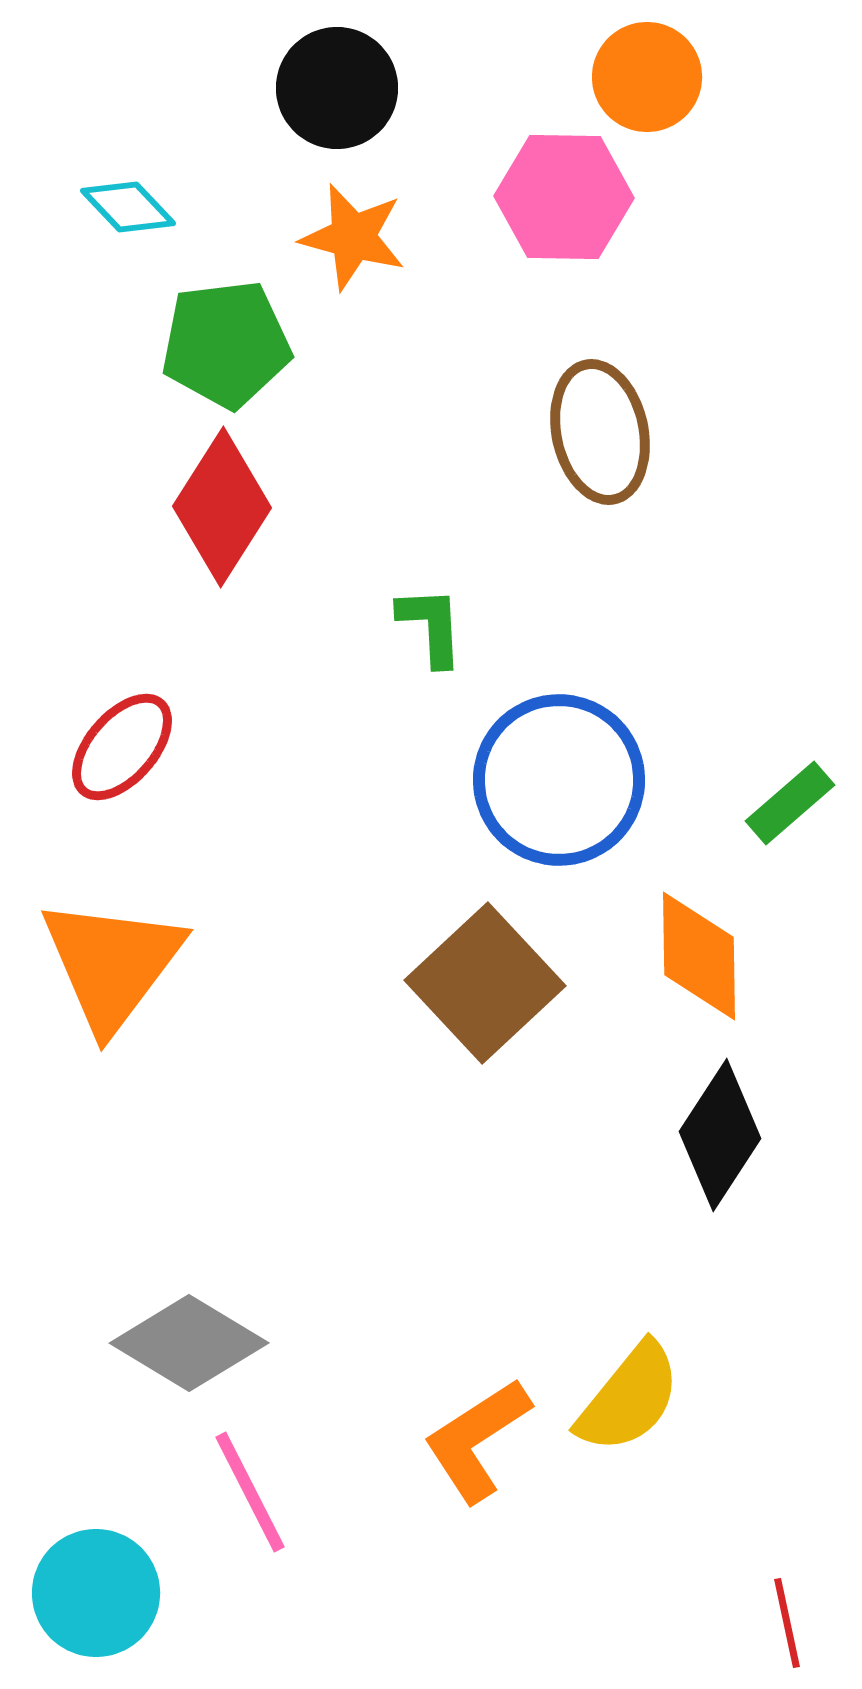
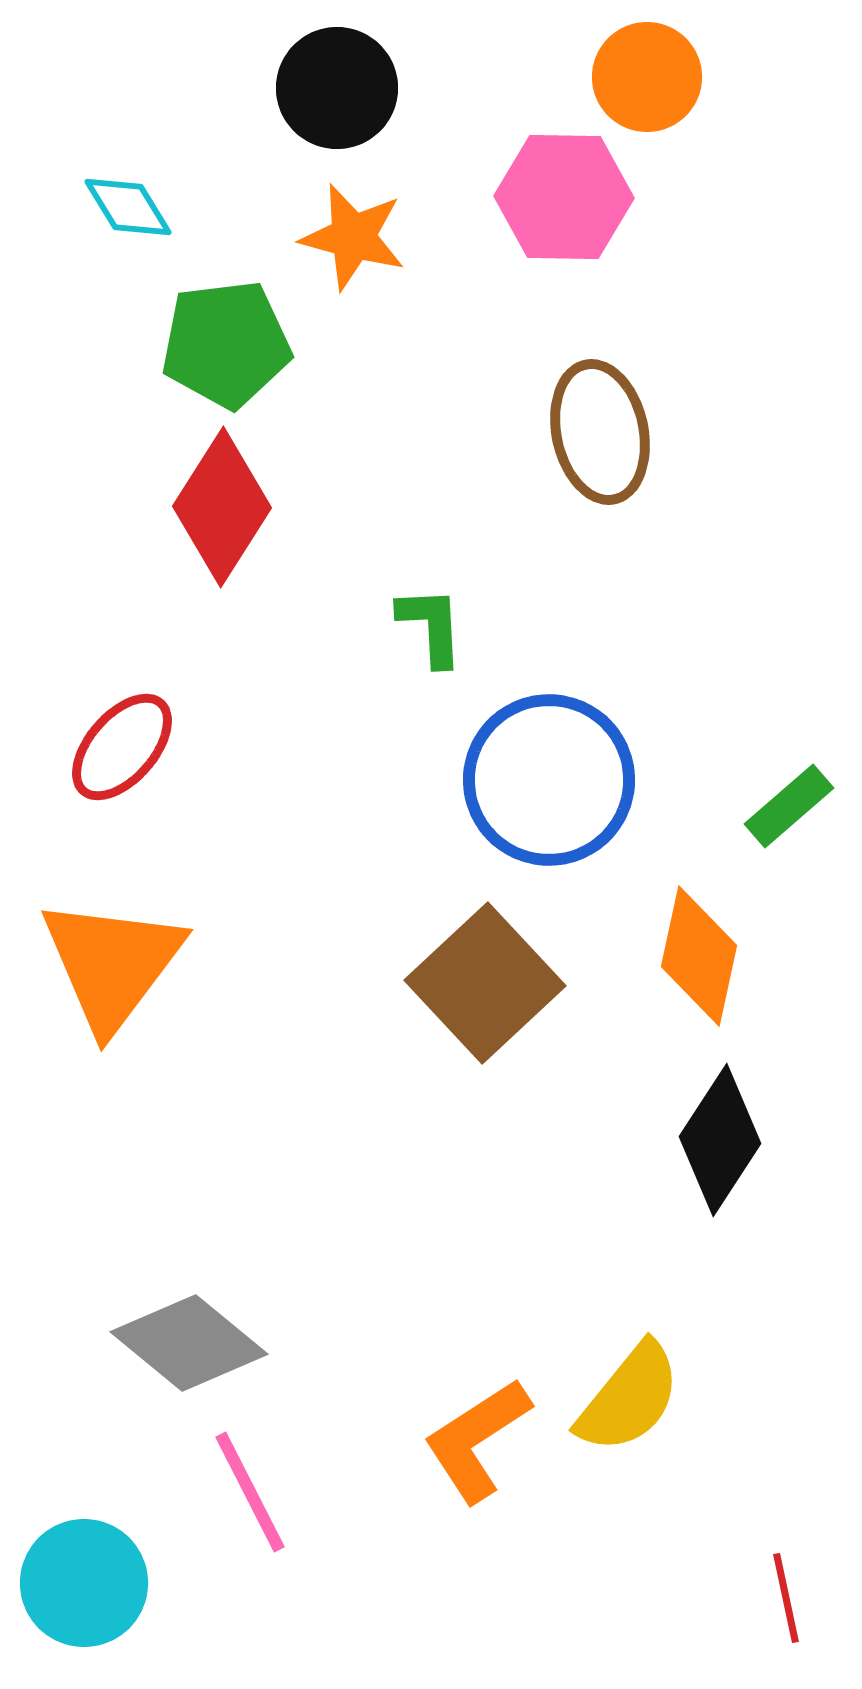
cyan diamond: rotated 12 degrees clockwise
blue circle: moved 10 px left
green rectangle: moved 1 px left, 3 px down
orange diamond: rotated 13 degrees clockwise
black diamond: moved 5 px down
gray diamond: rotated 8 degrees clockwise
cyan circle: moved 12 px left, 10 px up
red line: moved 1 px left, 25 px up
